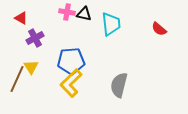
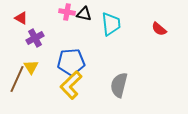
blue pentagon: moved 1 px down
yellow L-shape: moved 2 px down
